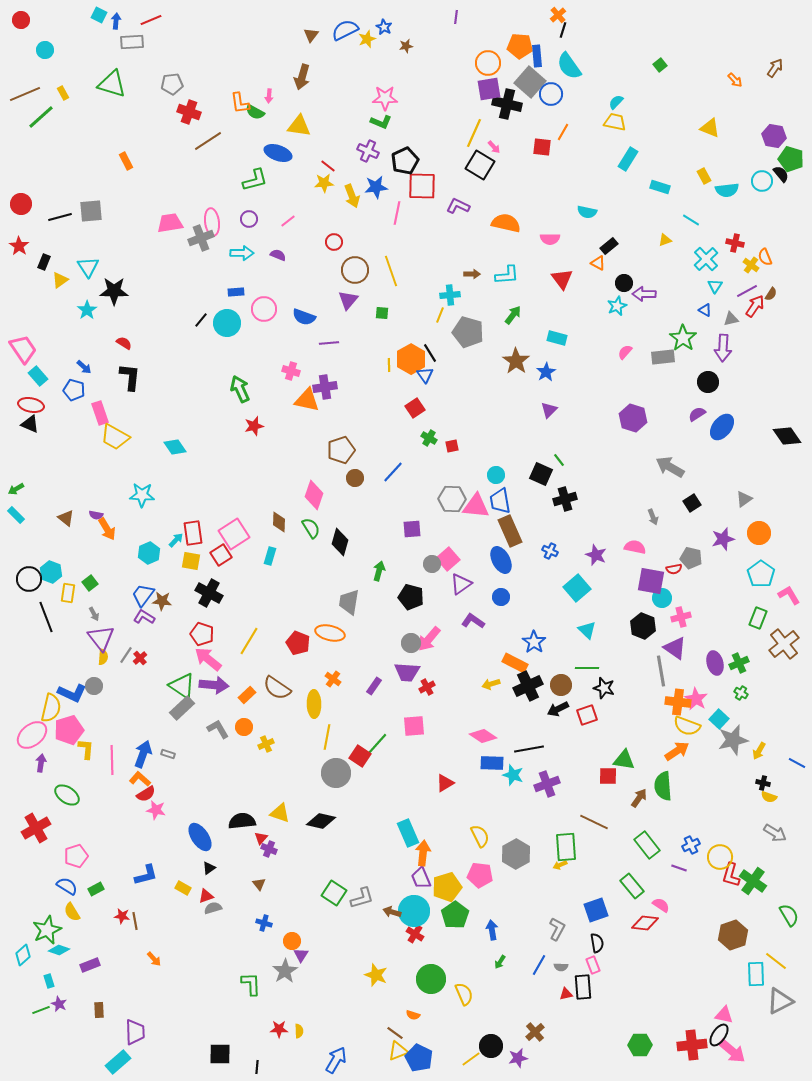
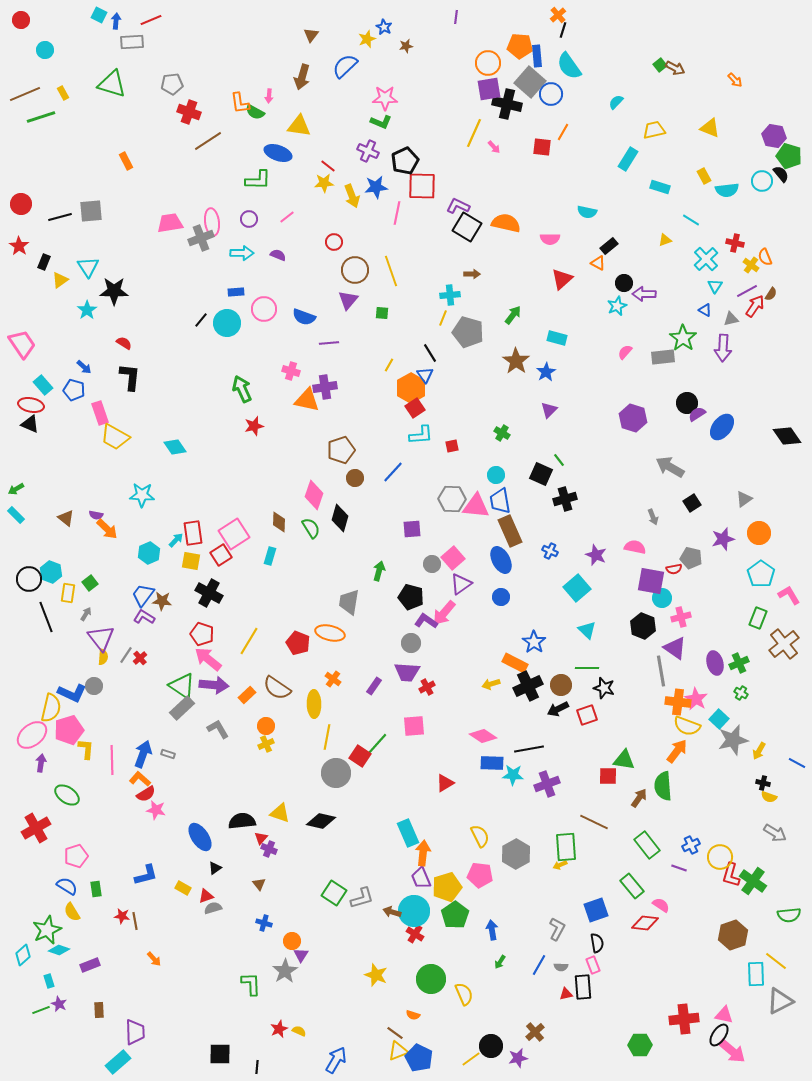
blue semicircle at (345, 30): moved 36 px down; rotated 16 degrees counterclockwise
brown arrow at (775, 68): moved 100 px left; rotated 84 degrees clockwise
green line at (41, 117): rotated 24 degrees clockwise
yellow trapezoid at (615, 122): moved 39 px right, 8 px down; rotated 25 degrees counterclockwise
green pentagon at (791, 159): moved 2 px left, 3 px up
black square at (480, 165): moved 13 px left, 62 px down
green L-shape at (255, 180): moved 3 px right; rotated 16 degrees clockwise
pink line at (288, 221): moved 1 px left, 4 px up
cyan L-shape at (507, 275): moved 86 px left, 160 px down
red triangle at (562, 279): rotated 25 degrees clockwise
yellow line at (440, 315): moved 3 px right, 3 px down
pink trapezoid at (23, 349): moved 1 px left, 5 px up
orange hexagon at (411, 359): moved 29 px down
yellow line at (389, 365): rotated 32 degrees clockwise
cyan rectangle at (38, 376): moved 5 px right, 9 px down
black circle at (708, 382): moved 21 px left, 21 px down
green arrow at (240, 389): moved 2 px right
green cross at (429, 438): moved 73 px right, 5 px up
orange arrow at (107, 529): rotated 15 degrees counterclockwise
black diamond at (340, 542): moved 24 px up
pink square at (448, 559): moved 5 px right, 1 px up
gray arrow at (94, 614): moved 8 px left; rotated 120 degrees counterclockwise
purple L-shape at (473, 621): moved 47 px left
pink arrow at (429, 639): moved 15 px right, 26 px up
orange circle at (244, 727): moved 22 px right, 1 px up
orange arrow at (677, 751): rotated 20 degrees counterclockwise
cyan star at (513, 775): rotated 15 degrees counterclockwise
black triangle at (209, 868): moved 6 px right
green rectangle at (96, 889): rotated 70 degrees counterclockwise
green semicircle at (789, 915): rotated 115 degrees clockwise
red star at (279, 1029): rotated 24 degrees counterclockwise
yellow semicircle at (299, 1031): rotated 64 degrees counterclockwise
red cross at (692, 1045): moved 8 px left, 26 px up
